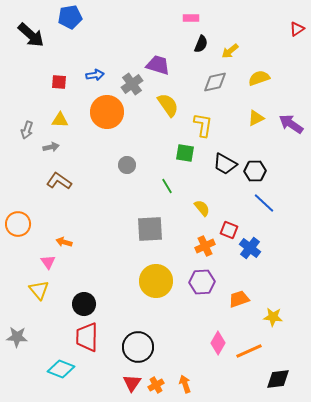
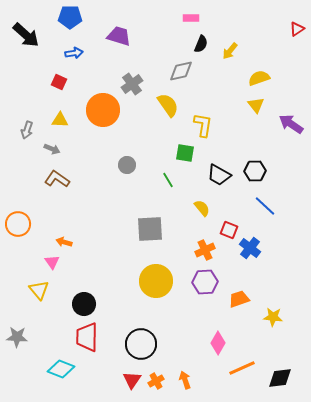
blue pentagon at (70, 17): rotated 10 degrees clockwise
black arrow at (31, 35): moved 5 px left
yellow arrow at (230, 51): rotated 12 degrees counterclockwise
purple trapezoid at (158, 65): moved 39 px left, 29 px up
blue arrow at (95, 75): moved 21 px left, 22 px up
red square at (59, 82): rotated 21 degrees clockwise
gray diamond at (215, 82): moved 34 px left, 11 px up
orange circle at (107, 112): moved 4 px left, 2 px up
yellow triangle at (256, 118): moved 13 px up; rotated 42 degrees counterclockwise
gray arrow at (51, 147): moved 1 px right, 2 px down; rotated 35 degrees clockwise
black trapezoid at (225, 164): moved 6 px left, 11 px down
brown L-shape at (59, 181): moved 2 px left, 2 px up
green line at (167, 186): moved 1 px right, 6 px up
blue line at (264, 203): moved 1 px right, 3 px down
orange cross at (205, 246): moved 4 px down
pink triangle at (48, 262): moved 4 px right
purple hexagon at (202, 282): moved 3 px right
black circle at (138, 347): moved 3 px right, 3 px up
orange line at (249, 351): moved 7 px left, 17 px down
black diamond at (278, 379): moved 2 px right, 1 px up
red triangle at (132, 383): moved 3 px up
orange arrow at (185, 384): moved 4 px up
orange cross at (156, 385): moved 4 px up
